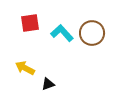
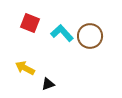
red square: rotated 30 degrees clockwise
brown circle: moved 2 px left, 3 px down
